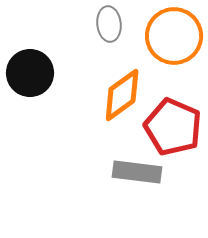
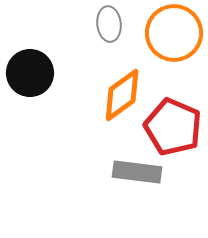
orange circle: moved 3 px up
